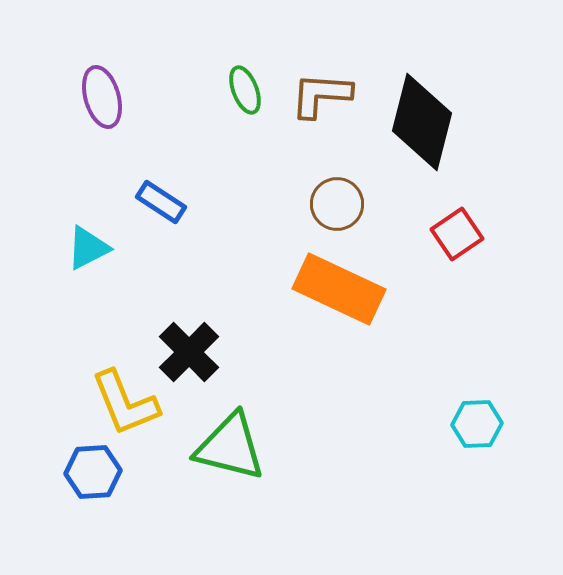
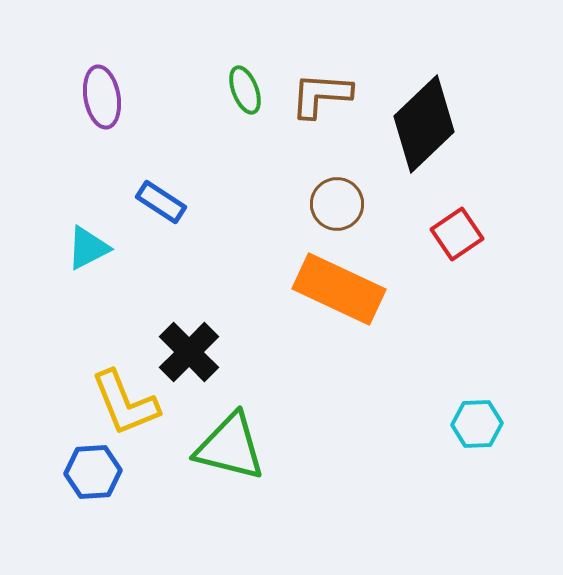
purple ellipse: rotated 6 degrees clockwise
black diamond: moved 2 px right, 2 px down; rotated 32 degrees clockwise
